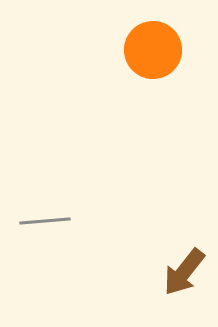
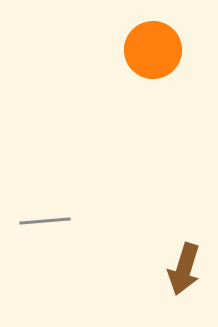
brown arrow: moved 3 px up; rotated 21 degrees counterclockwise
